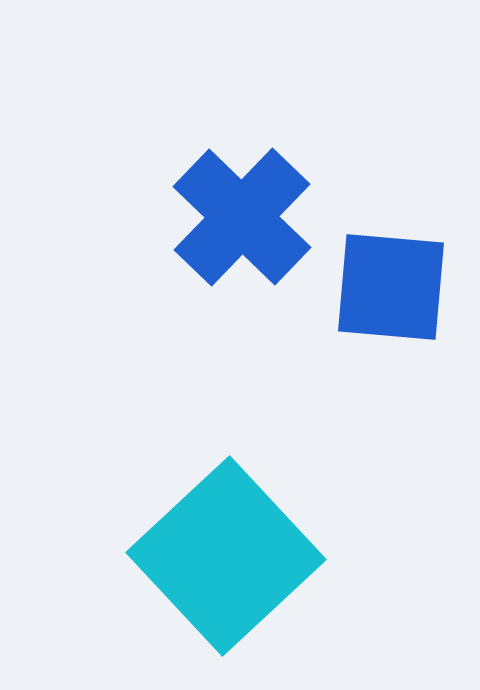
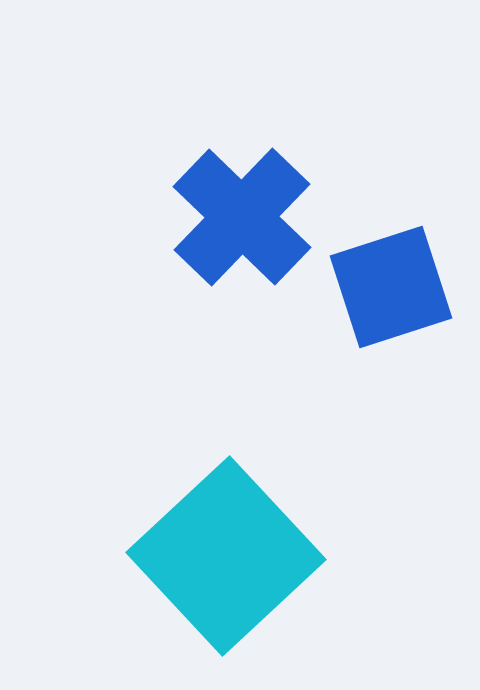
blue square: rotated 23 degrees counterclockwise
